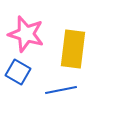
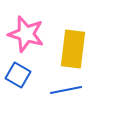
blue square: moved 3 px down
blue line: moved 5 px right
